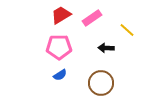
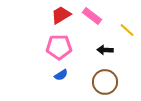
pink rectangle: moved 2 px up; rotated 72 degrees clockwise
black arrow: moved 1 px left, 2 px down
blue semicircle: moved 1 px right
brown circle: moved 4 px right, 1 px up
